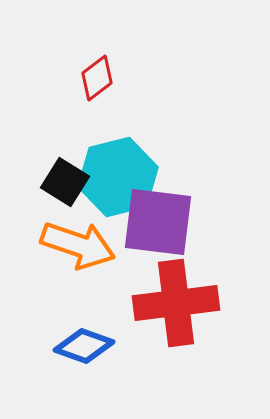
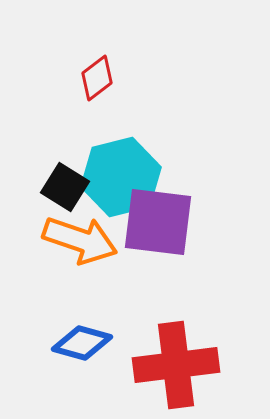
cyan hexagon: moved 3 px right
black square: moved 5 px down
orange arrow: moved 2 px right, 5 px up
red cross: moved 62 px down
blue diamond: moved 2 px left, 3 px up; rotated 4 degrees counterclockwise
